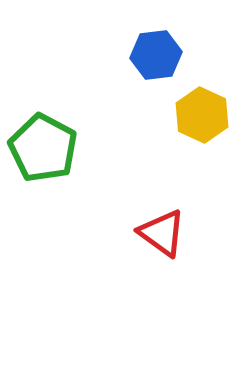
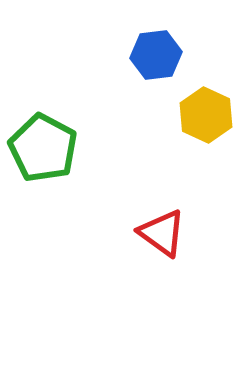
yellow hexagon: moved 4 px right
